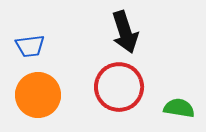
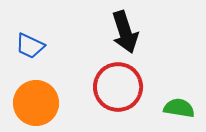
blue trapezoid: rotated 32 degrees clockwise
red circle: moved 1 px left
orange circle: moved 2 px left, 8 px down
